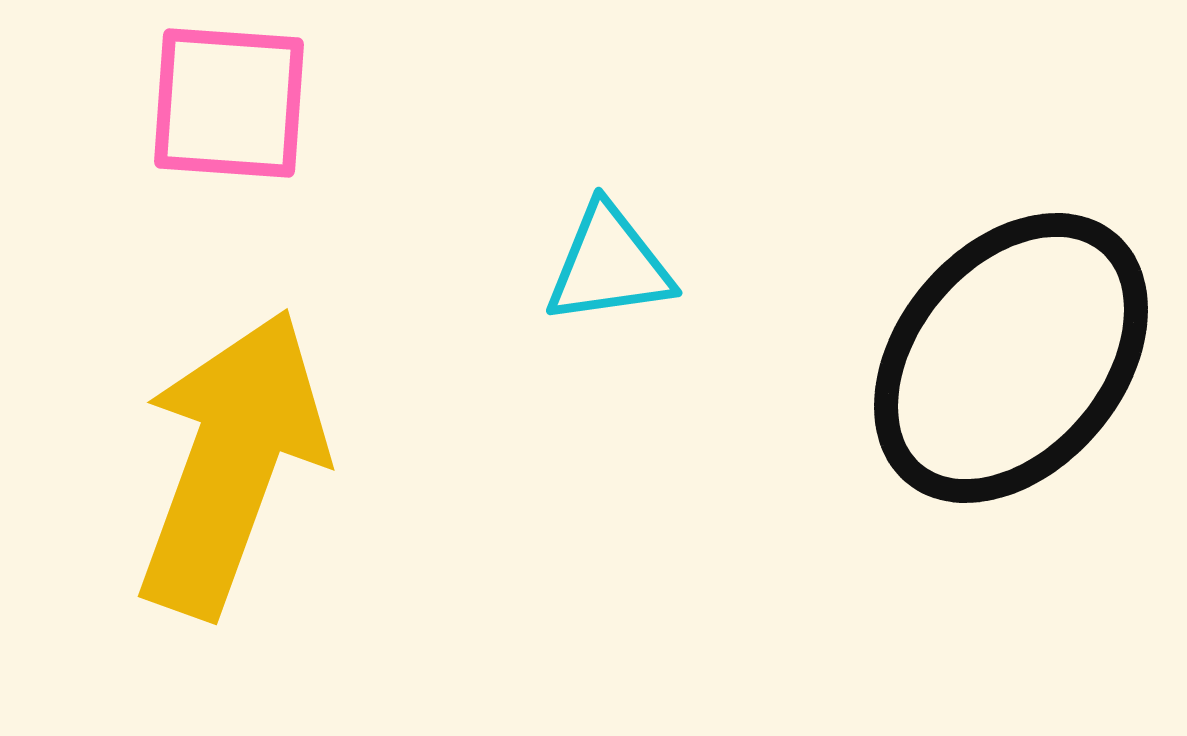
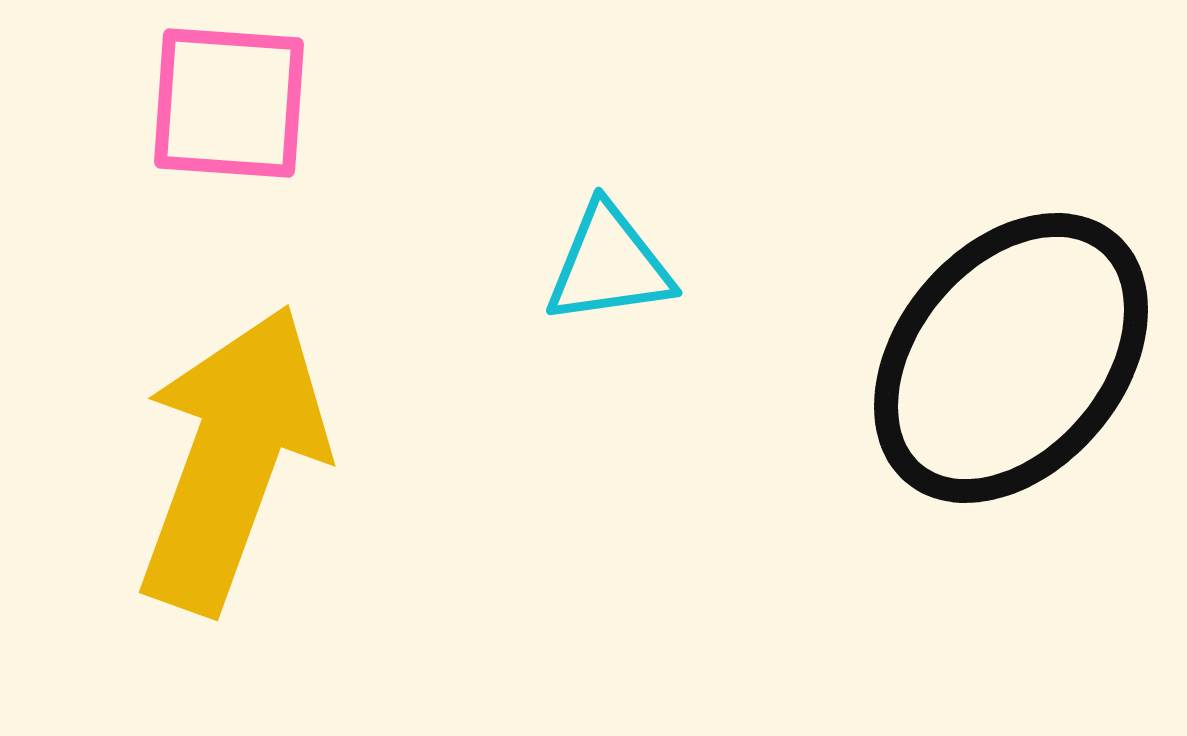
yellow arrow: moved 1 px right, 4 px up
